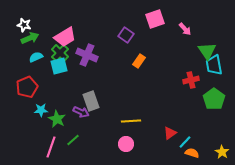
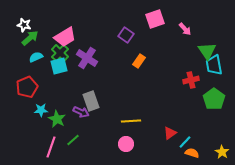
green arrow: rotated 18 degrees counterclockwise
purple cross: moved 3 px down; rotated 10 degrees clockwise
